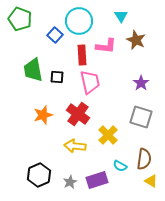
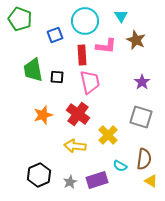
cyan circle: moved 6 px right
blue square: rotated 28 degrees clockwise
purple star: moved 1 px right, 1 px up
